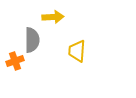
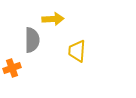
yellow arrow: moved 2 px down
orange cross: moved 3 px left, 7 px down
